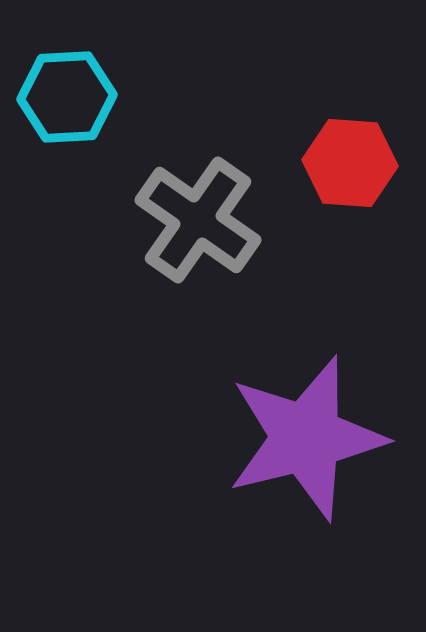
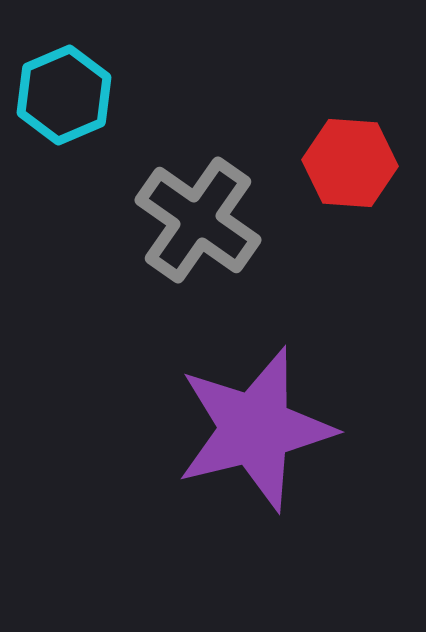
cyan hexagon: moved 3 px left, 2 px up; rotated 20 degrees counterclockwise
purple star: moved 51 px left, 9 px up
